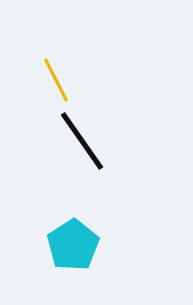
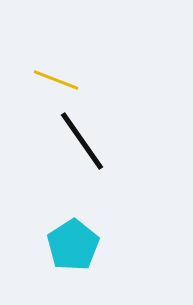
yellow line: rotated 42 degrees counterclockwise
